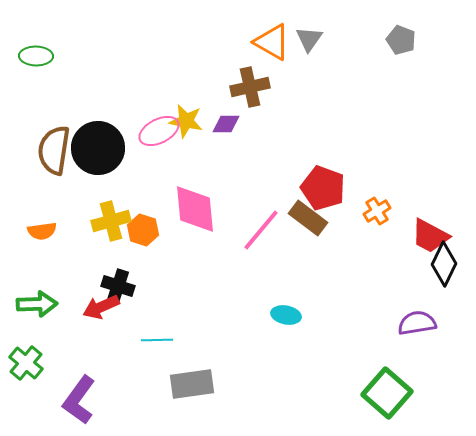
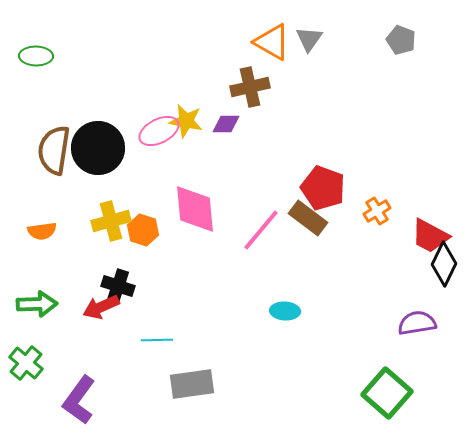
cyan ellipse: moved 1 px left, 4 px up; rotated 8 degrees counterclockwise
